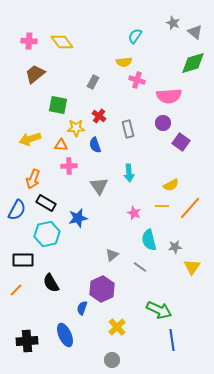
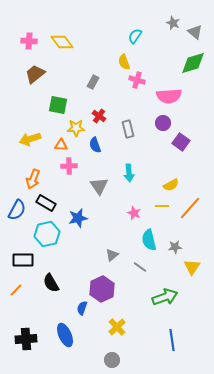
yellow semicircle at (124, 62): rotated 77 degrees clockwise
green arrow at (159, 310): moved 6 px right, 13 px up; rotated 45 degrees counterclockwise
black cross at (27, 341): moved 1 px left, 2 px up
